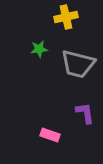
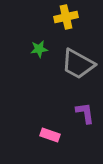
gray trapezoid: rotated 15 degrees clockwise
